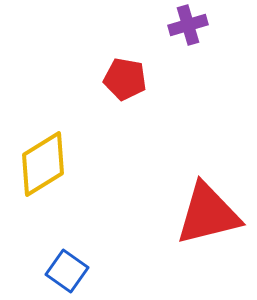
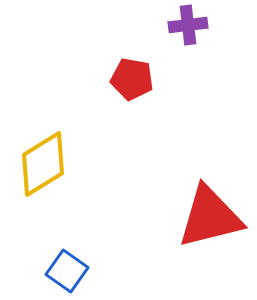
purple cross: rotated 9 degrees clockwise
red pentagon: moved 7 px right
red triangle: moved 2 px right, 3 px down
